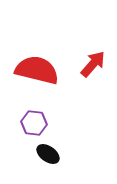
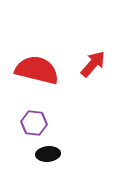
black ellipse: rotated 40 degrees counterclockwise
